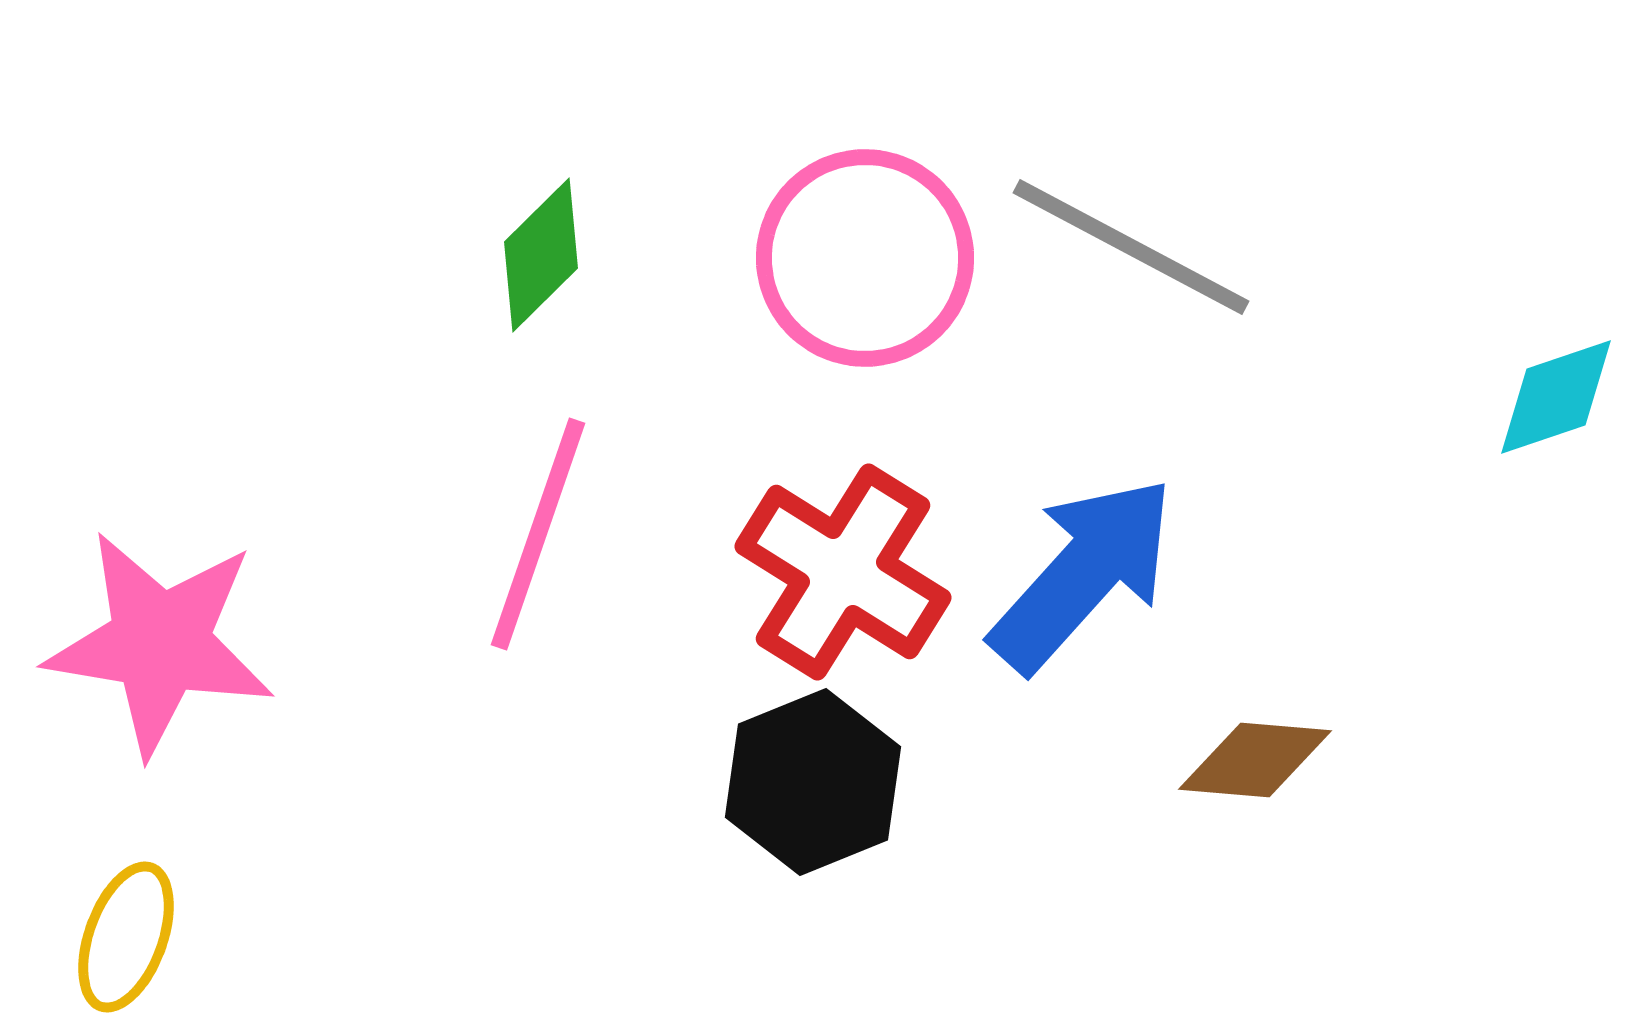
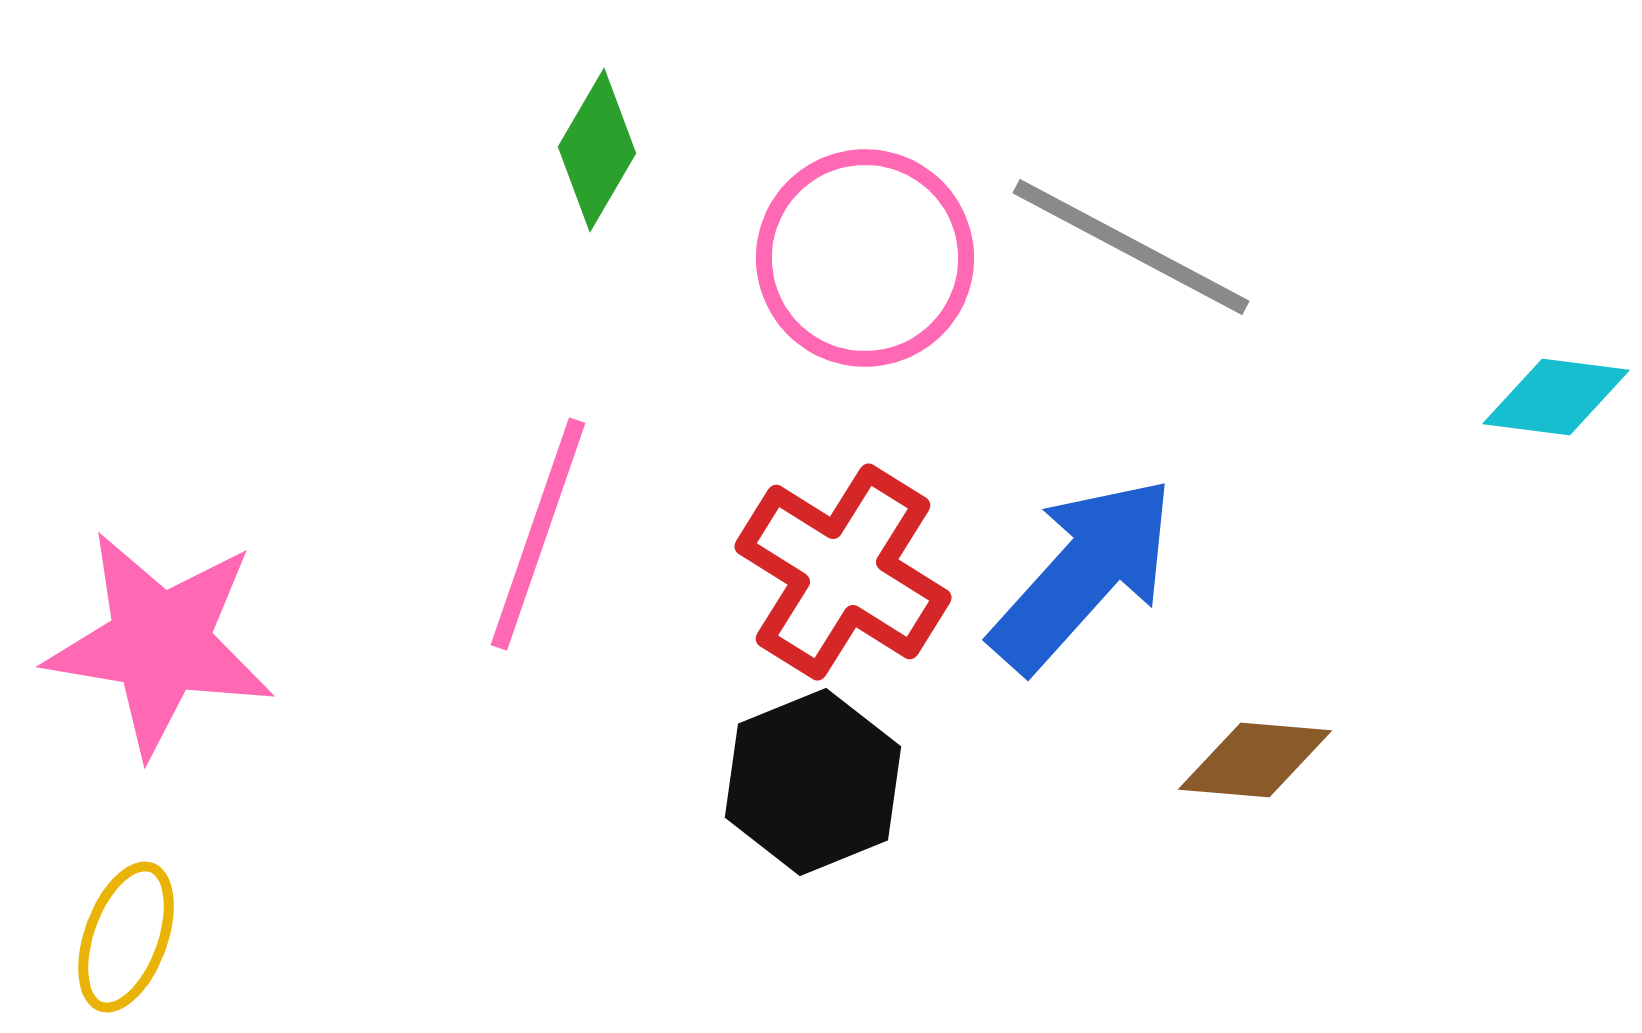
green diamond: moved 56 px right, 105 px up; rotated 15 degrees counterclockwise
cyan diamond: rotated 26 degrees clockwise
